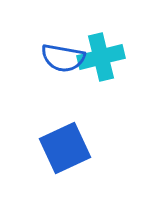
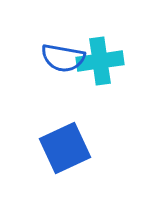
cyan cross: moved 1 px left, 4 px down; rotated 6 degrees clockwise
